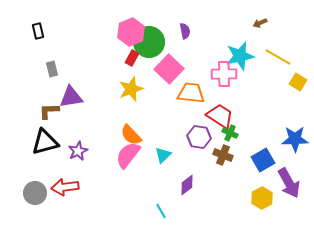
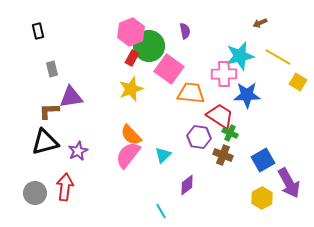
green circle: moved 4 px down
pink square: rotated 8 degrees counterclockwise
blue star: moved 48 px left, 44 px up
red arrow: rotated 104 degrees clockwise
